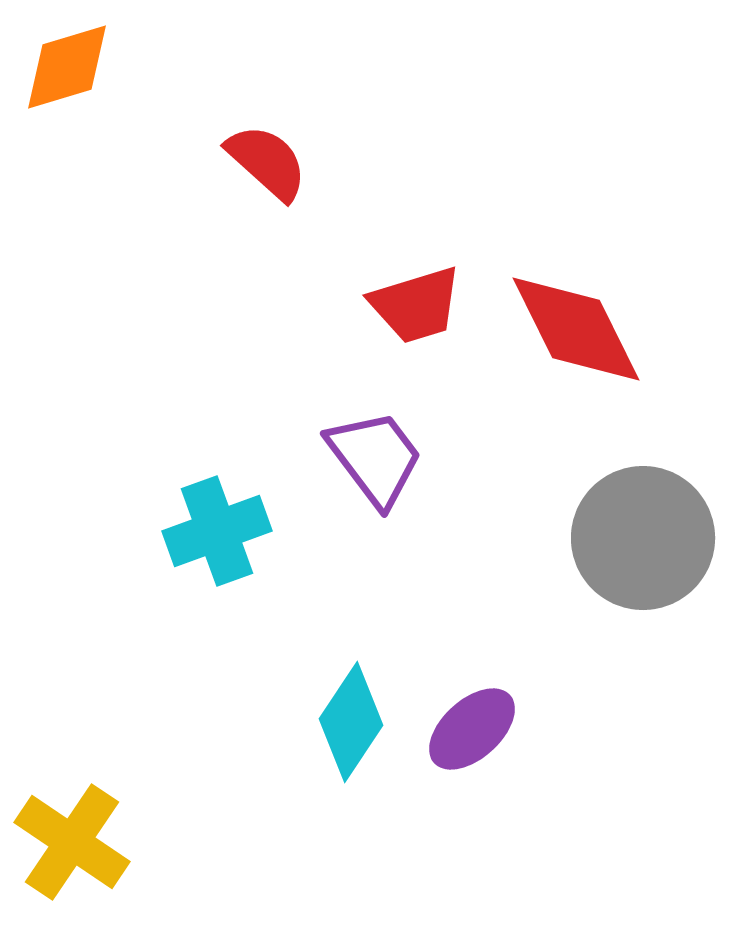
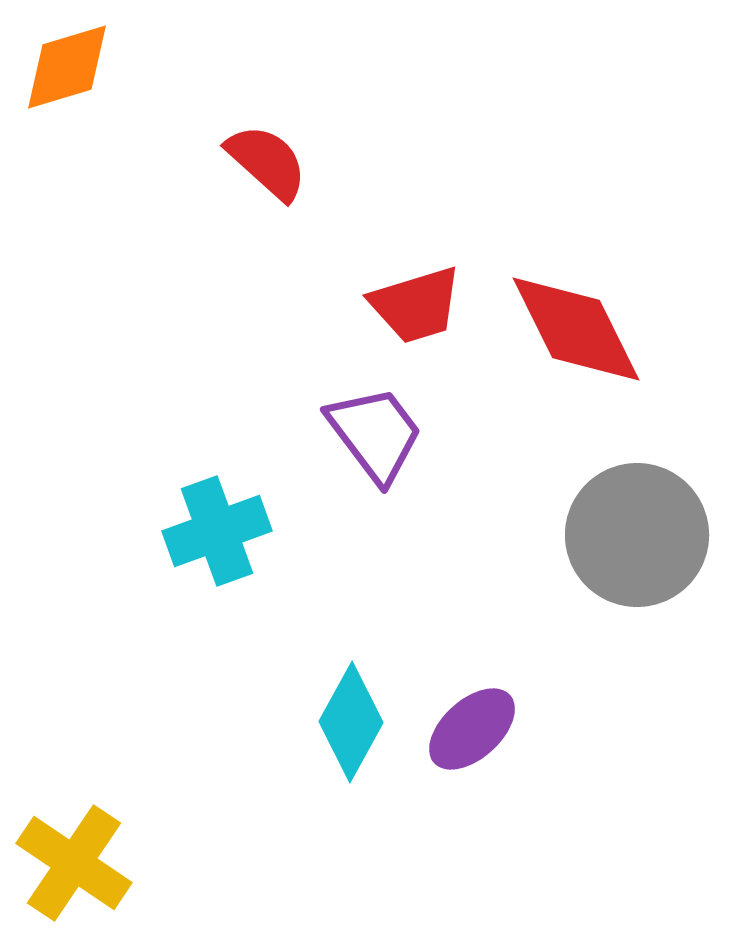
purple trapezoid: moved 24 px up
gray circle: moved 6 px left, 3 px up
cyan diamond: rotated 5 degrees counterclockwise
yellow cross: moved 2 px right, 21 px down
